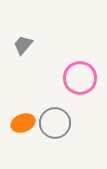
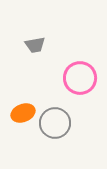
gray trapezoid: moved 12 px right; rotated 140 degrees counterclockwise
orange ellipse: moved 10 px up
